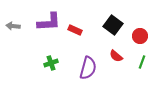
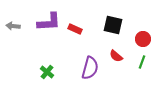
black square: rotated 24 degrees counterclockwise
red rectangle: moved 1 px up
red circle: moved 3 px right, 3 px down
green cross: moved 4 px left, 9 px down; rotated 32 degrees counterclockwise
purple semicircle: moved 2 px right
